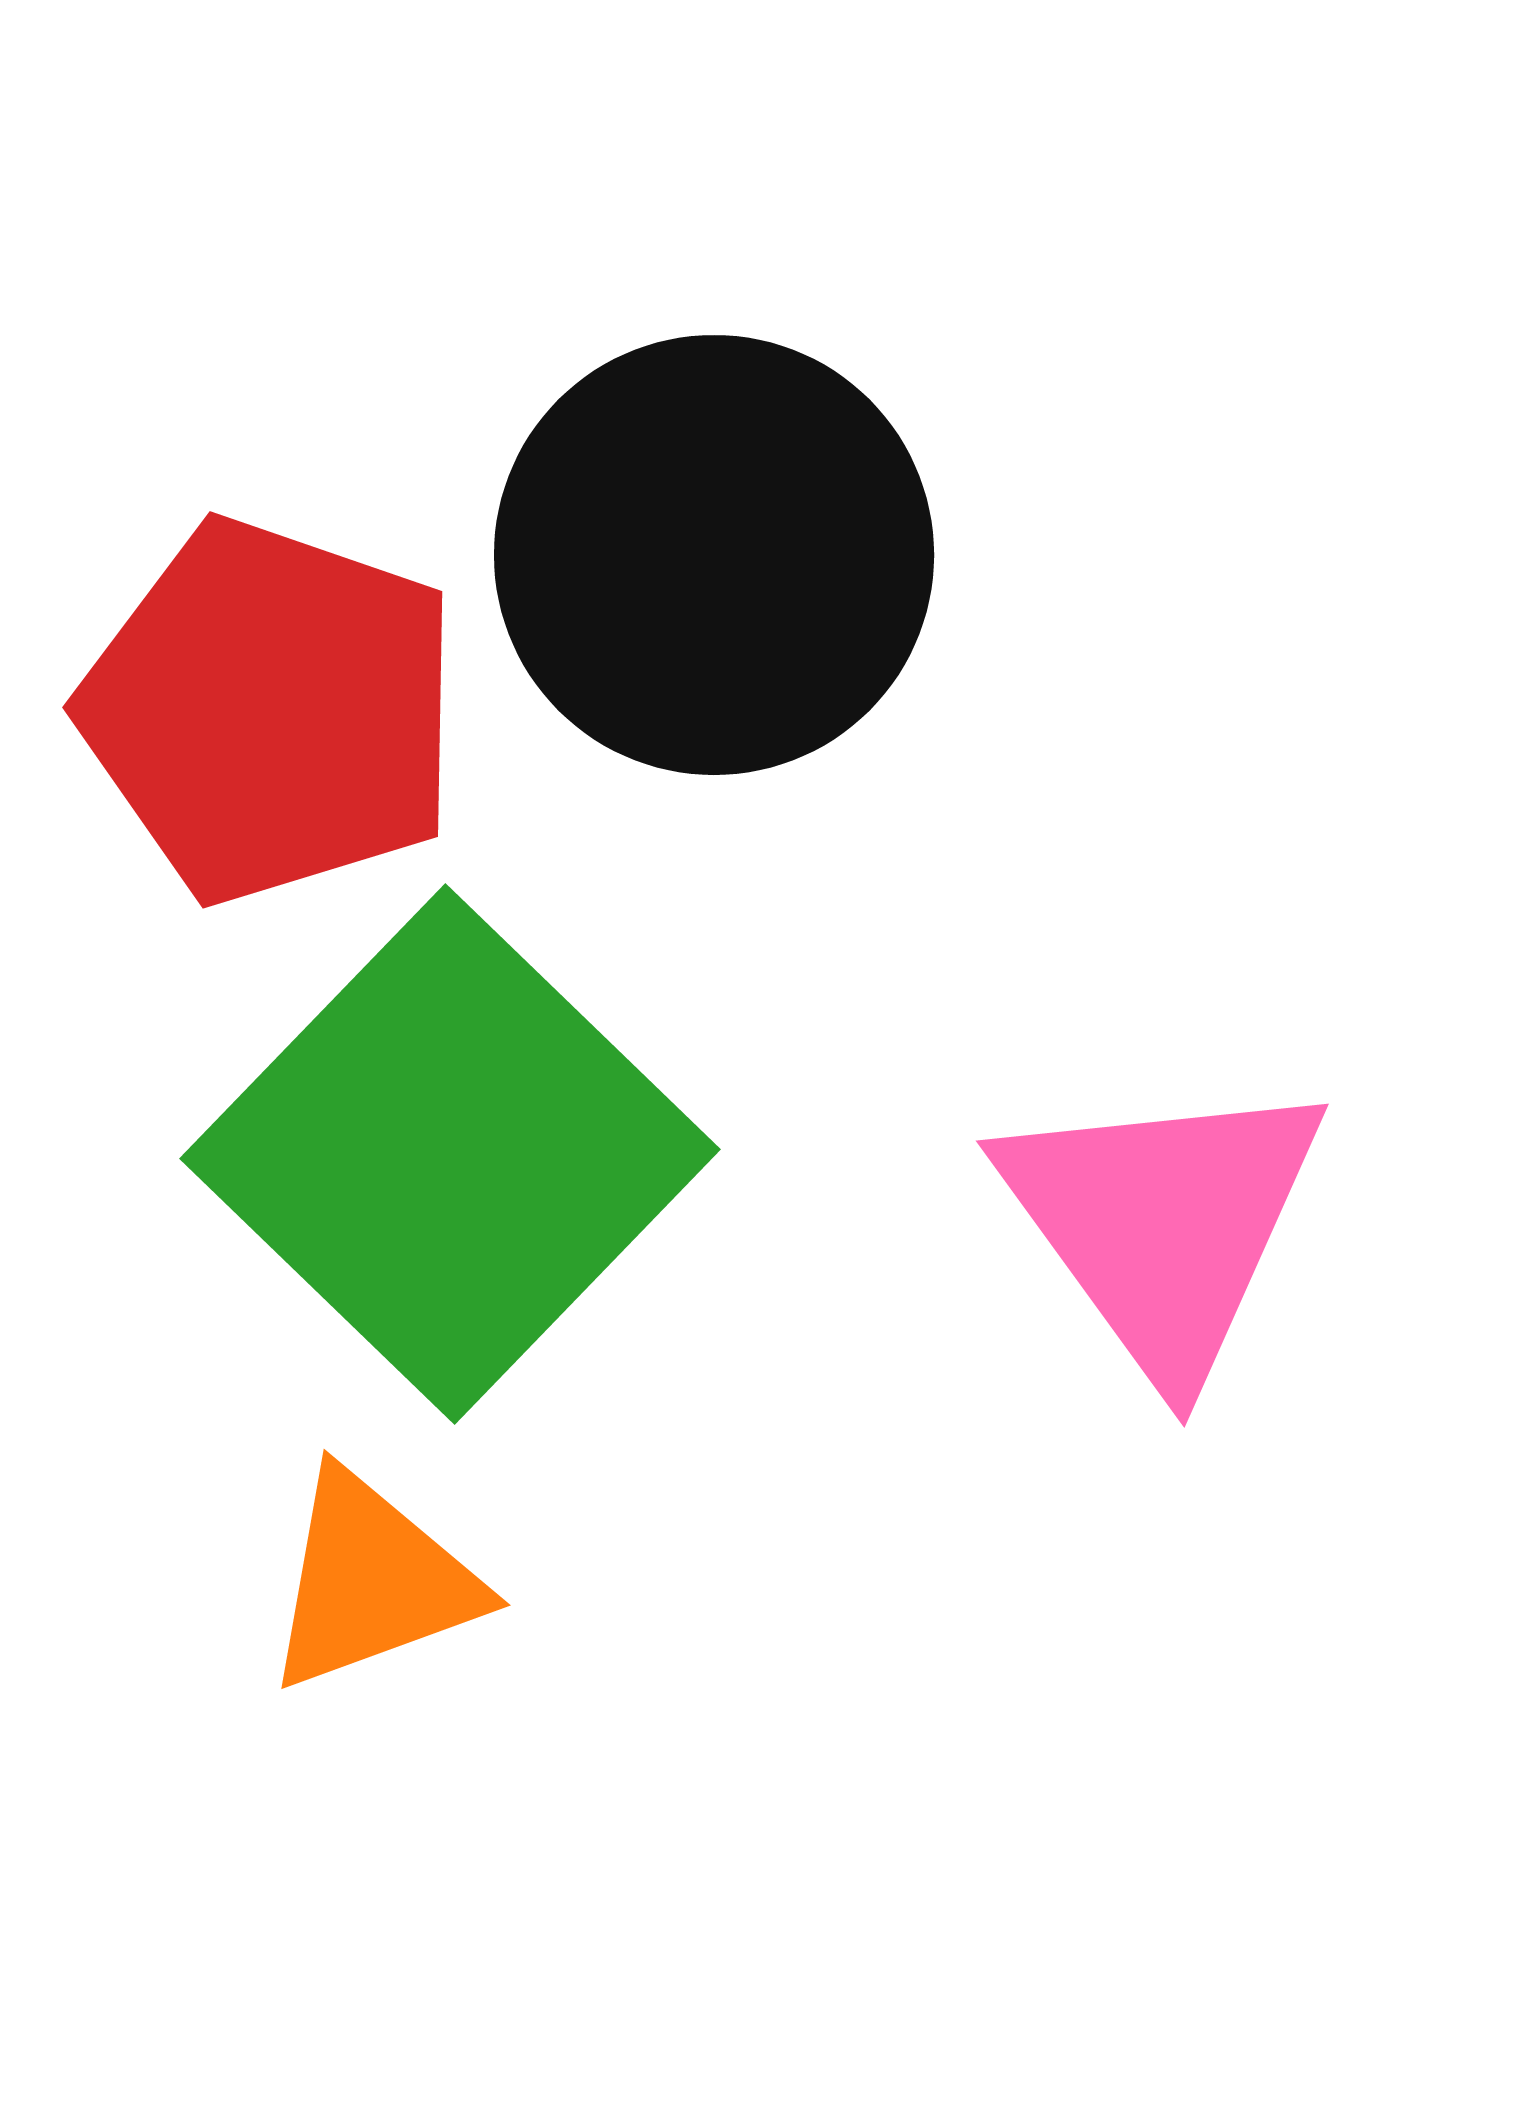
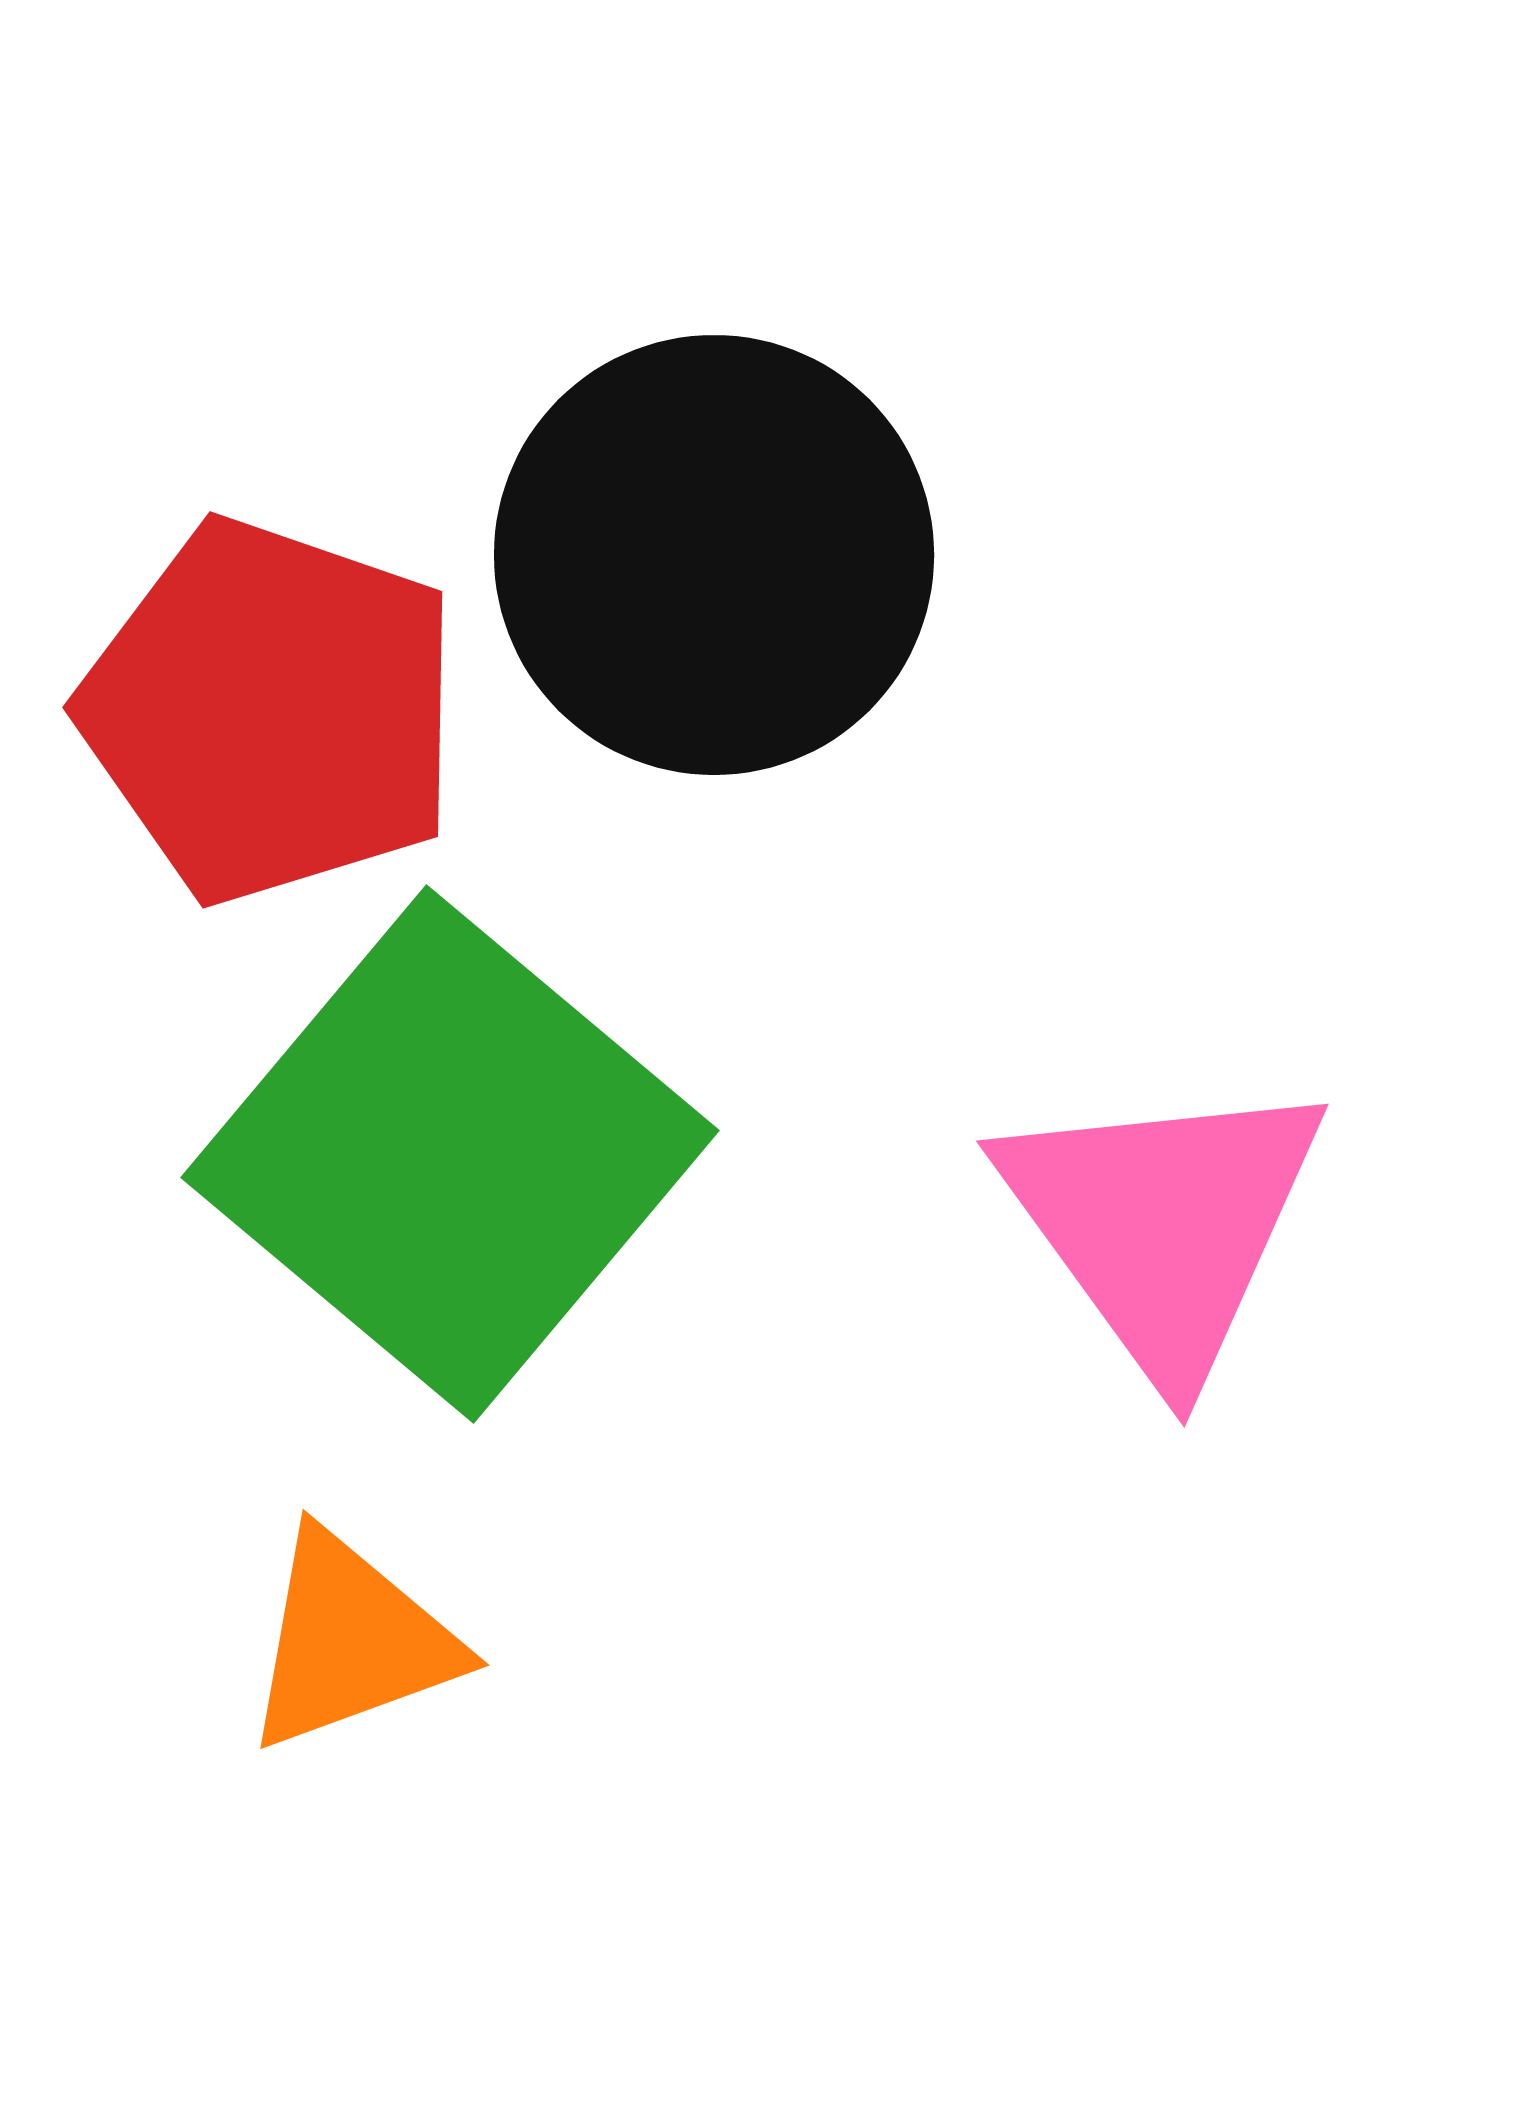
green square: rotated 4 degrees counterclockwise
orange triangle: moved 21 px left, 60 px down
